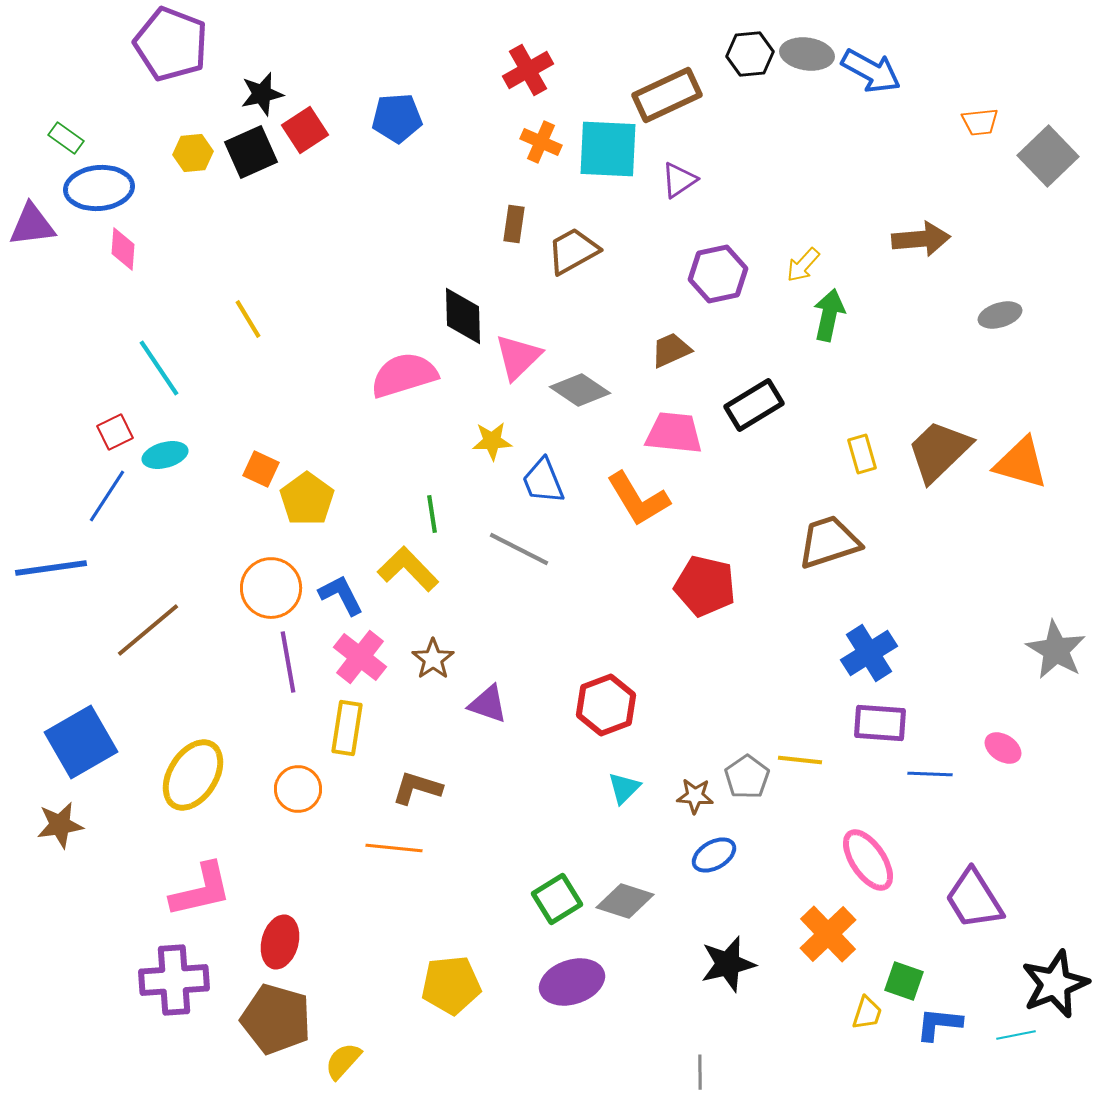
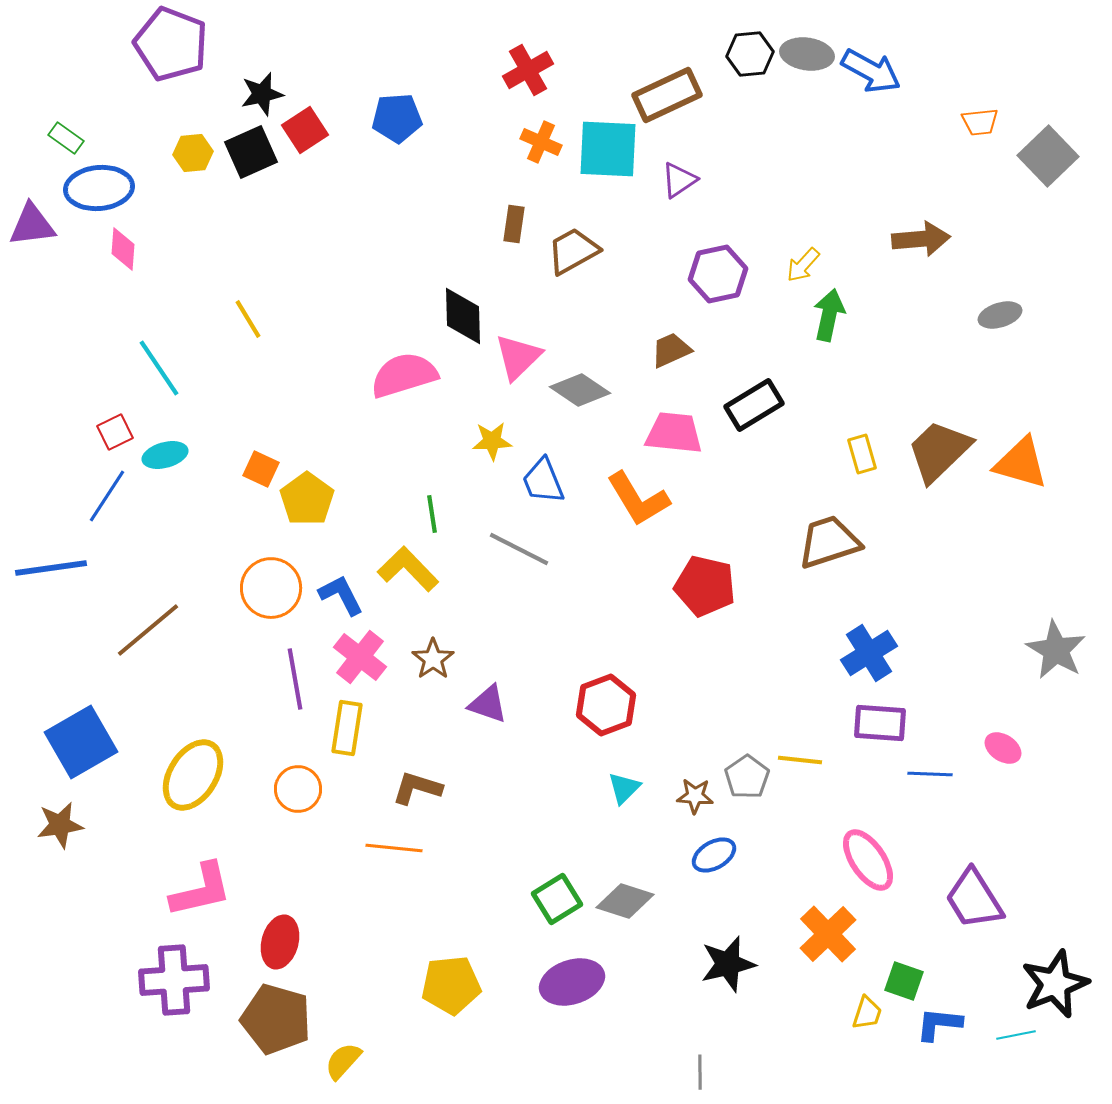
purple line at (288, 662): moved 7 px right, 17 px down
